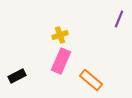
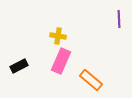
purple line: rotated 24 degrees counterclockwise
yellow cross: moved 2 px left, 1 px down; rotated 28 degrees clockwise
black rectangle: moved 2 px right, 10 px up
